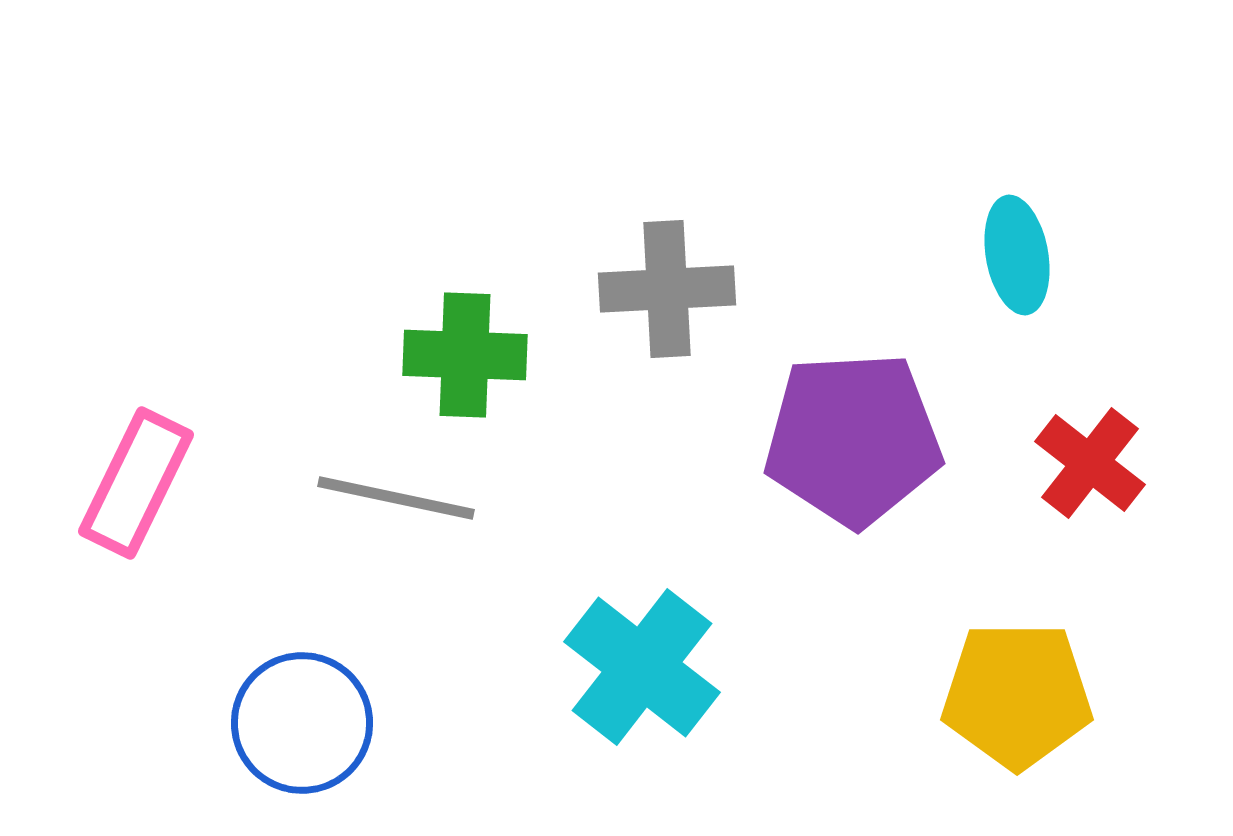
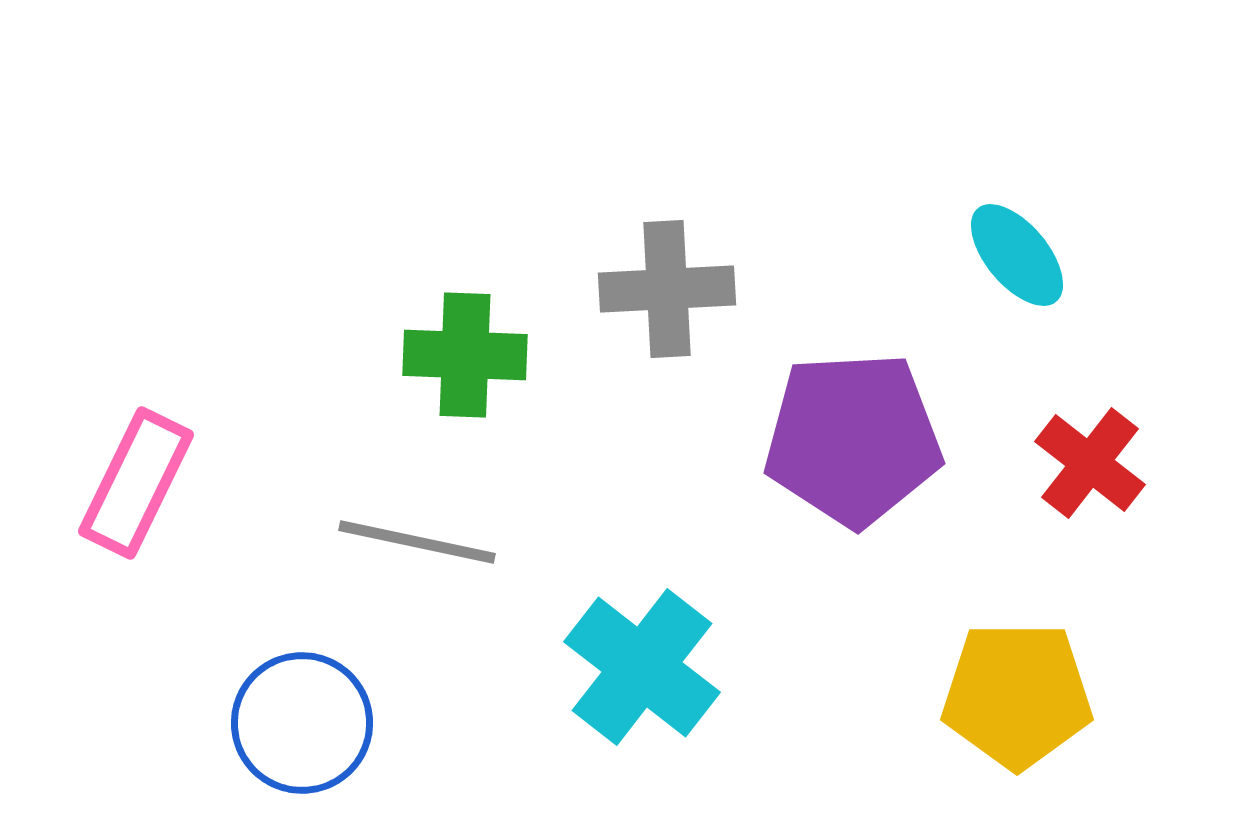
cyan ellipse: rotated 30 degrees counterclockwise
gray line: moved 21 px right, 44 px down
